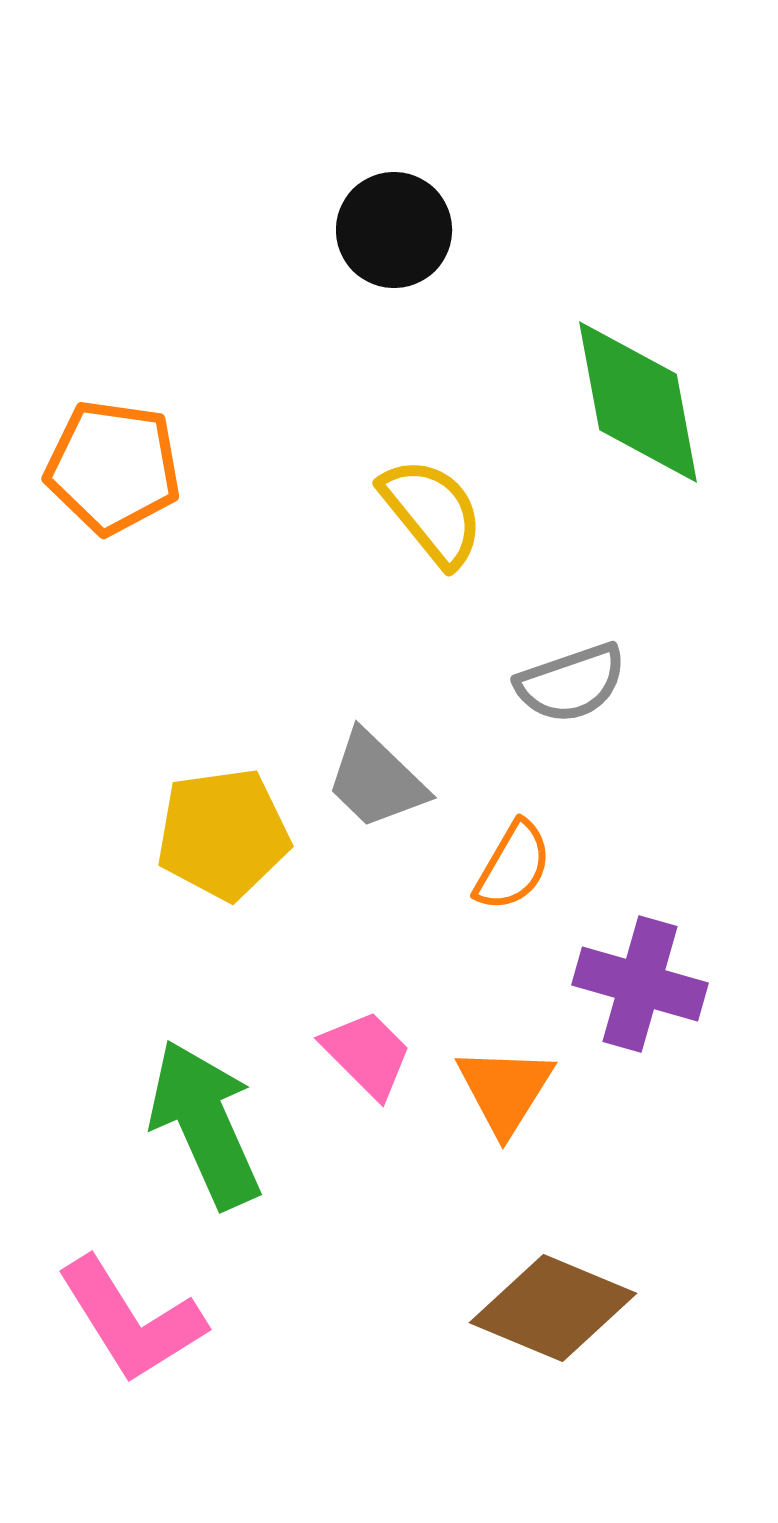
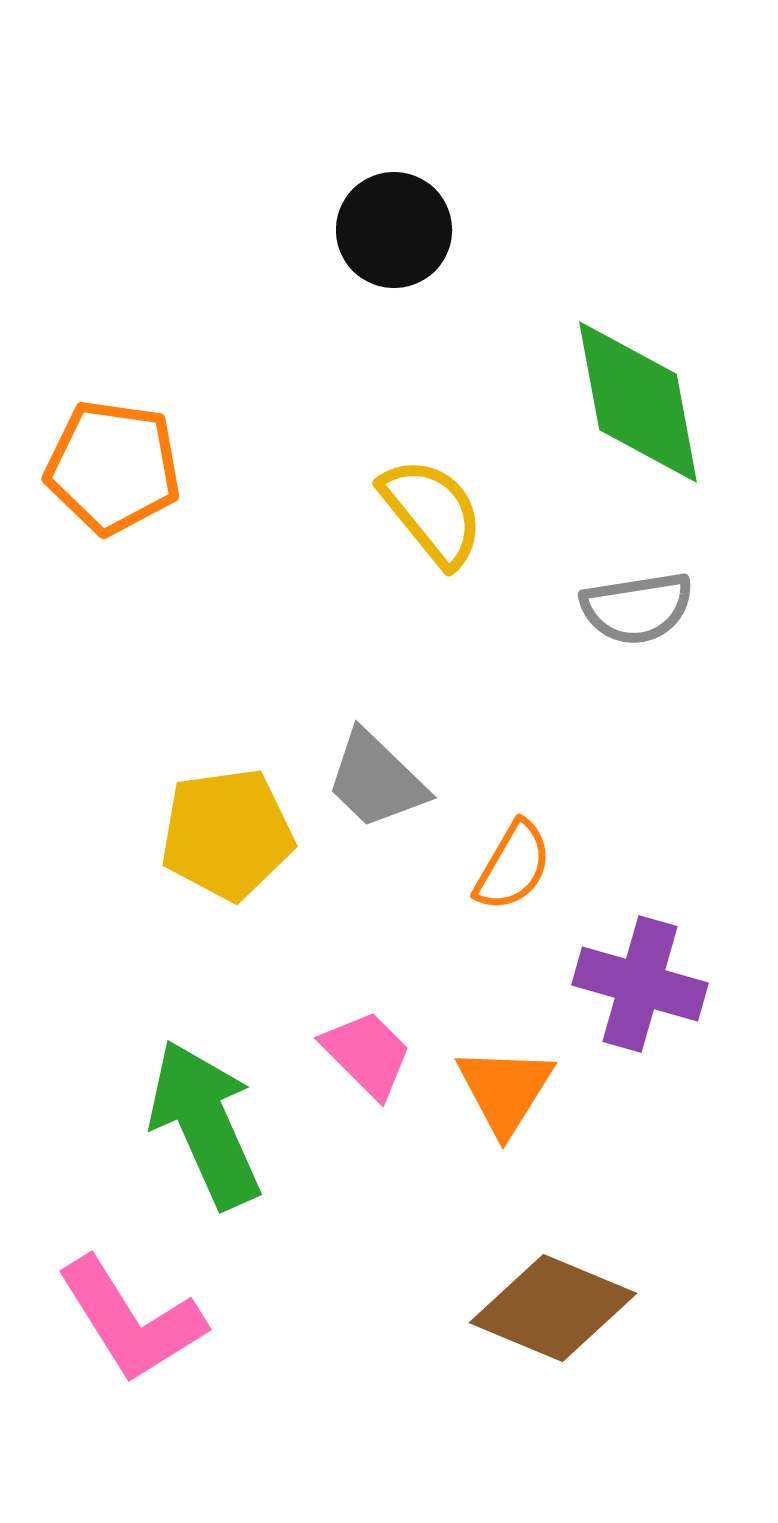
gray semicircle: moved 66 px right, 75 px up; rotated 10 degrees clockwise
yellow pentagon: moved 4 px right
